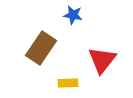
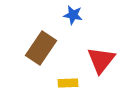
red triangle: moved 1 px left
